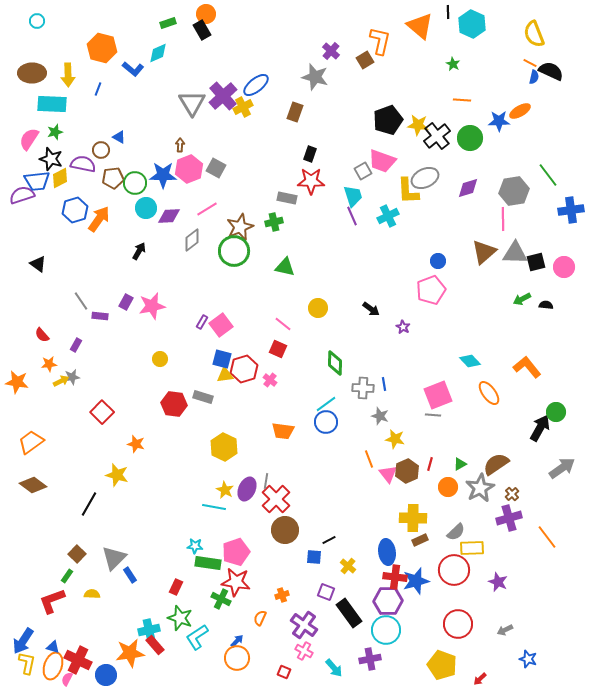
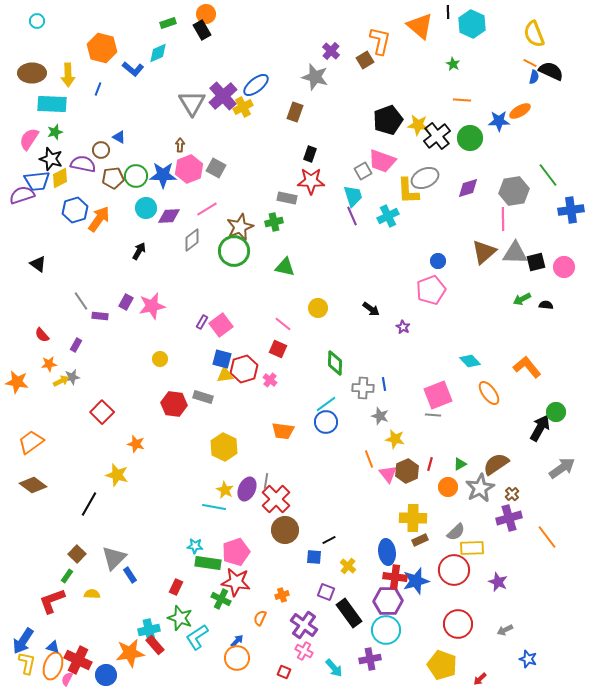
green circle at (135, 183): moved 1 px right, 7 px up
